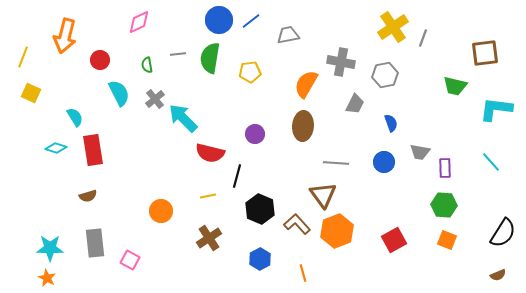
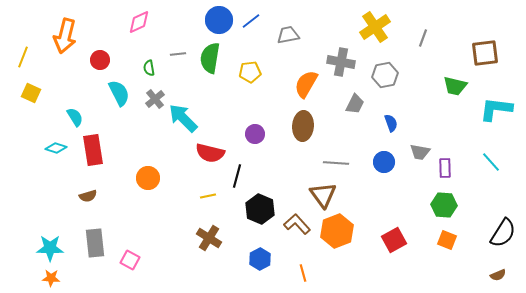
yellow cross at (393, 27): moved 18 px left
green semicircle at (147, 65): moved 2 px right, 3 px down
orange circle at (161, 211): moved 13 px left, 33 px up
brown cross at (209, 238): rotated 25 degrees counterclockwise
orange star at (47, 278): moved 4 px right; rotated 24 degrees counterclockwise
